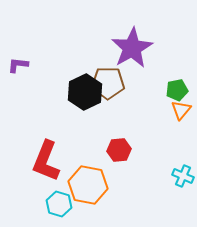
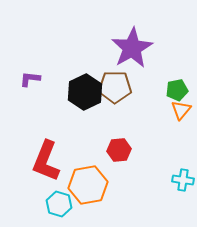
purple L-shape: moved 12 px right, 14 px down
brown pentagon: moved 7 px right, 4 px down
cyan cross: moved 4 px down; rotated 15 degrees counterclockwise
orange hexagon: rotated 21 degrees counterclockwise
